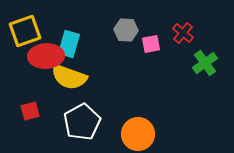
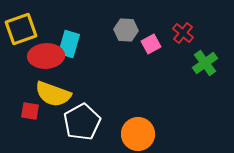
yellow square: moved 4 px left, 2 px up
pink square: rotated 18 degrees counterclockwise
yellow semicircle: moved 16 px left, 17 px down
red square: rotated 24 degrees clockwise
